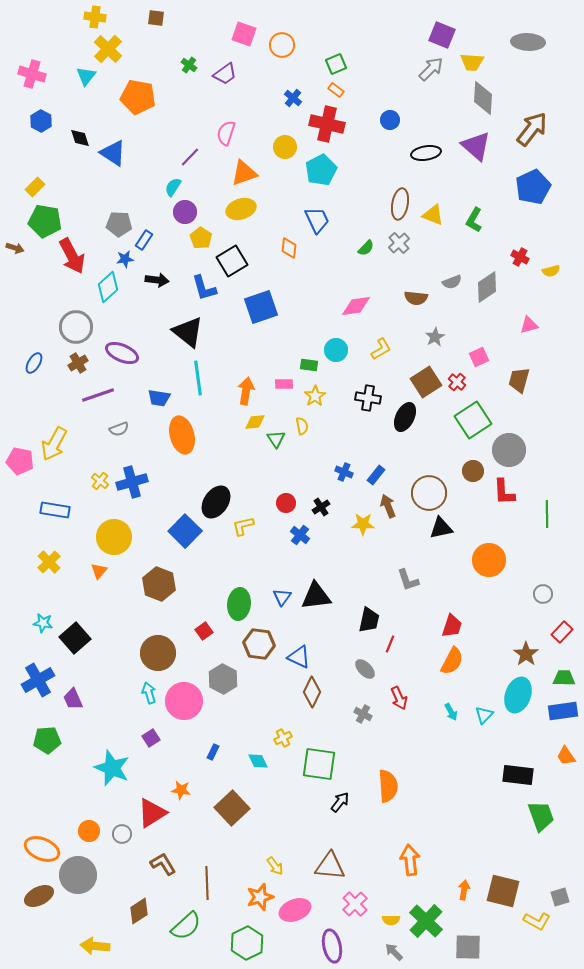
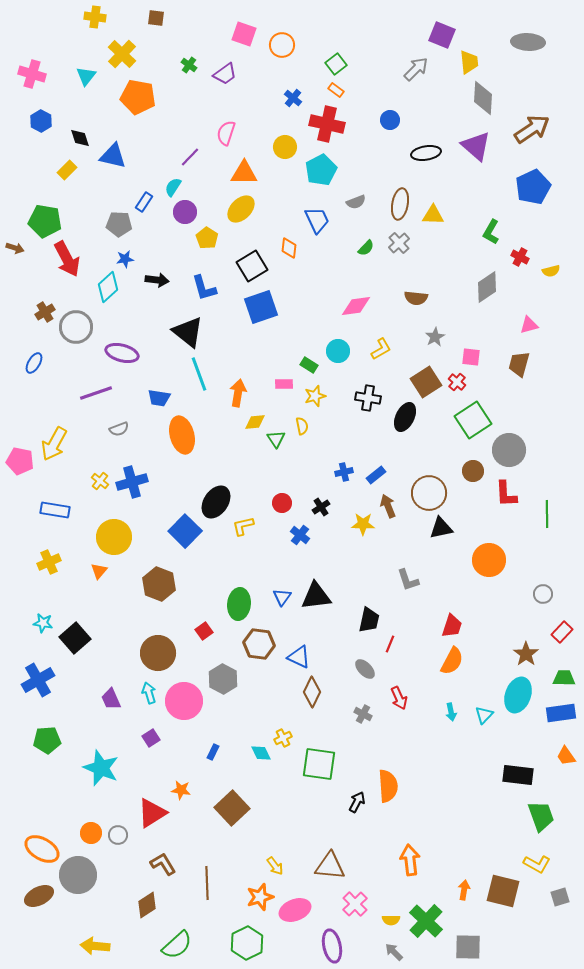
yellow cross at (108, 49): moved 14 px right, 5 px down
yellow trapezoid at (472, 62): moved 3 px left; rotated 100 degrees counterclockwise
green square at (336, 64): rotated 15 degrees counterclockwise
gray arrow at (431, 69): moved 15 px left
brown arrow at (532, 129): rotated 18 degrees clockwise
blue triangle at (113, 153): moved 3 px down; rotated 20 degrees counterclockwise
orange triangle at (244, 173): rotated 20 degrees clockwise
yellow rectangle at (35, 187): moved 32 px right, 17 px up
yellow ellipse at (241, 209): rotated 28 degrees counterclockwise
yellow triangle at (433, 215): rotated 20 degrees counterclockwise
green L-shape at (474, 220): moved 17 px right, 12 px down
yellow pentagon at (201, 238): moved 6 px right
blue rectangle at (144, 240): moved 38 px up
red arrow at (72, 256): moved 5 px left, 3 px down
black square at (232, 261): moved 20 px right, 5 px down
gray semicircle at (452, 282): moved 96 px left, 80 px up
cyan circle at (336, 350): moved 2 px right, 1 px down
purple ellipse at (122, 353): rotated 8 degrees counterclockwise
pink square at (479, 357): moved 8 px left; rotated 30 degrees clockwise
brown cross at (78, 363): moved 33 px left, 51 px up
green rectangle at (309, 365): rotated 24 degrees clockwise
cyan line at (198, 378): moved 1 px right, 4 px up; rotated 12 degrees counterclockwise
brown trapezoid at (519, 380): moved 16 px up
orange arrow at (246, 391): moved 8 px left, 2 px down
purple line at (98, 395): moved 2 px left, 2 px up
yellow star at (315, 396): rotated 15 degrees clockwise
blue cross at (344, 472): rotated 36 degrees counterclockwise
blue rectangle at (376, 475): rotated 12 degrees clockwise
red L-shape at (504, 492): moved 2 px right, 2 px down
red circle at (286, 503): moved 4 px left
yellow cross at (49, 562): rotated 20 degrees clockwise
purple trapezoid at (73, 699): moved 38 px right
blue rectangle at (563, 711): moved 2 px left, 2 px down
cyan arrow at (451, 712): rotated 18 degrees clockwise
cyan diamond at (258, 761): moved 3 px right, 8 px up
cyan star at (112, 768): moved 11 px left
black arrow at (340, 802): moved 17 px right; rotated 10 degrees counterclockwise
orange circle at (89, 831): moved 2 px right, 2 px down
gray circle at (122, 834): moved 4 px left, 1 px down
orange ellipse at (42, 849): rotated 8 degrees clockwise
brown diamond at (139, 911): moved 8 px right, 6 px up
yellow L-shape at (537, 921): moved 57 px up
green semicircle at (186, 926): moved 9 px left, 19 px down
